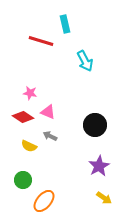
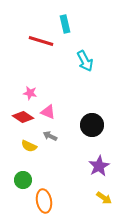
black circle: moved 3 px left
orange ellipse: rotated 50 degrees counterclockwise
